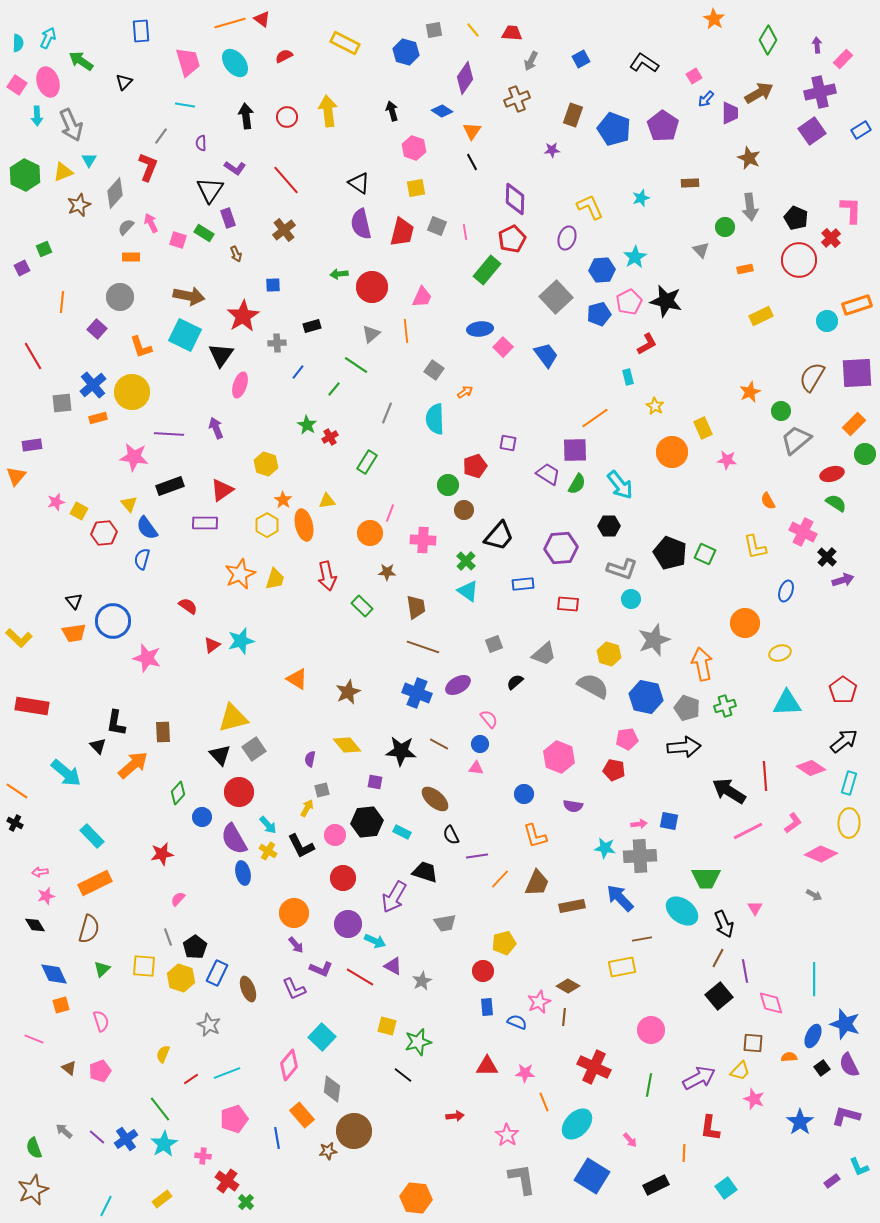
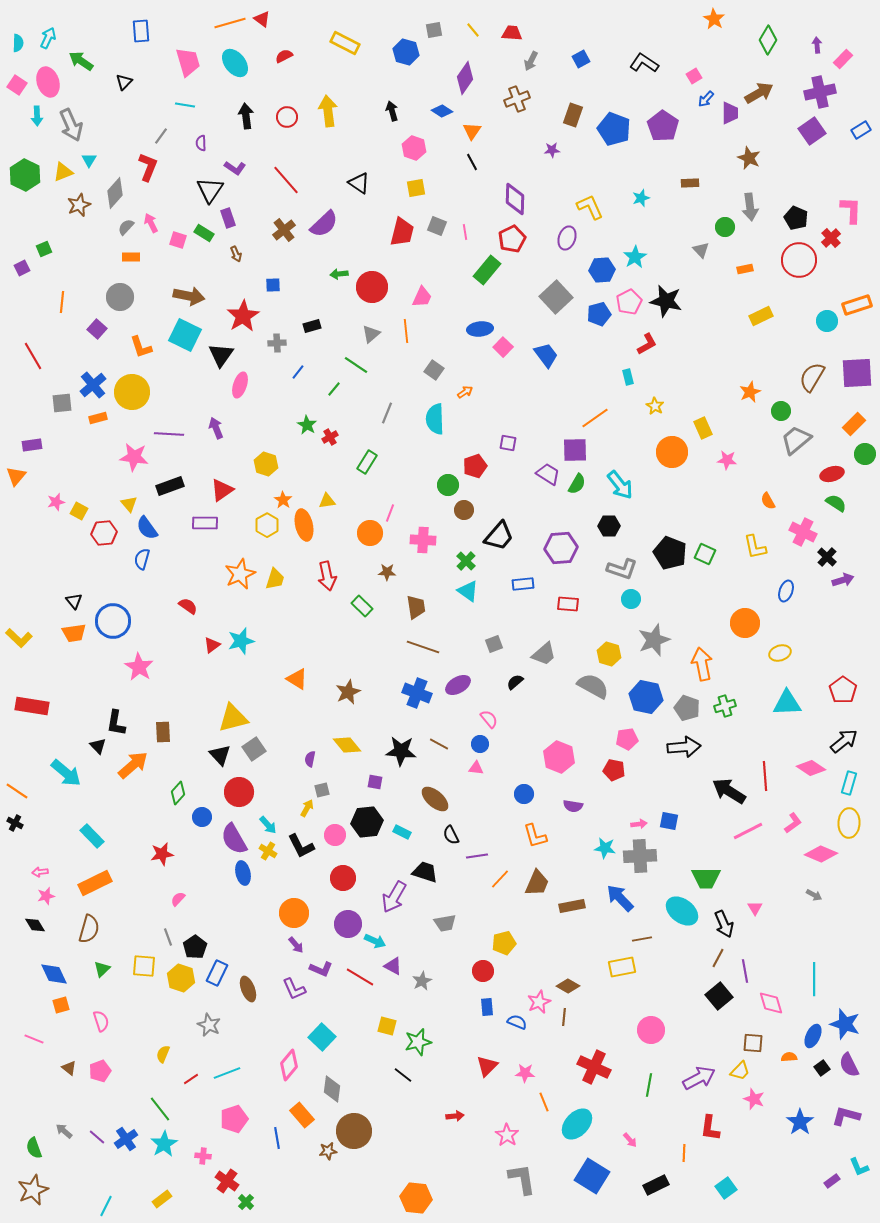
purple semicircle at (361, 224): moved 37 px left; rotated 120 degrees counterclockwise
pink star at (147, 658): moved 8 px left, 9 px down; rotated 16 degrees clockwise
red triangle at (487, 1066): rotated 45 degrees counterclockwise
